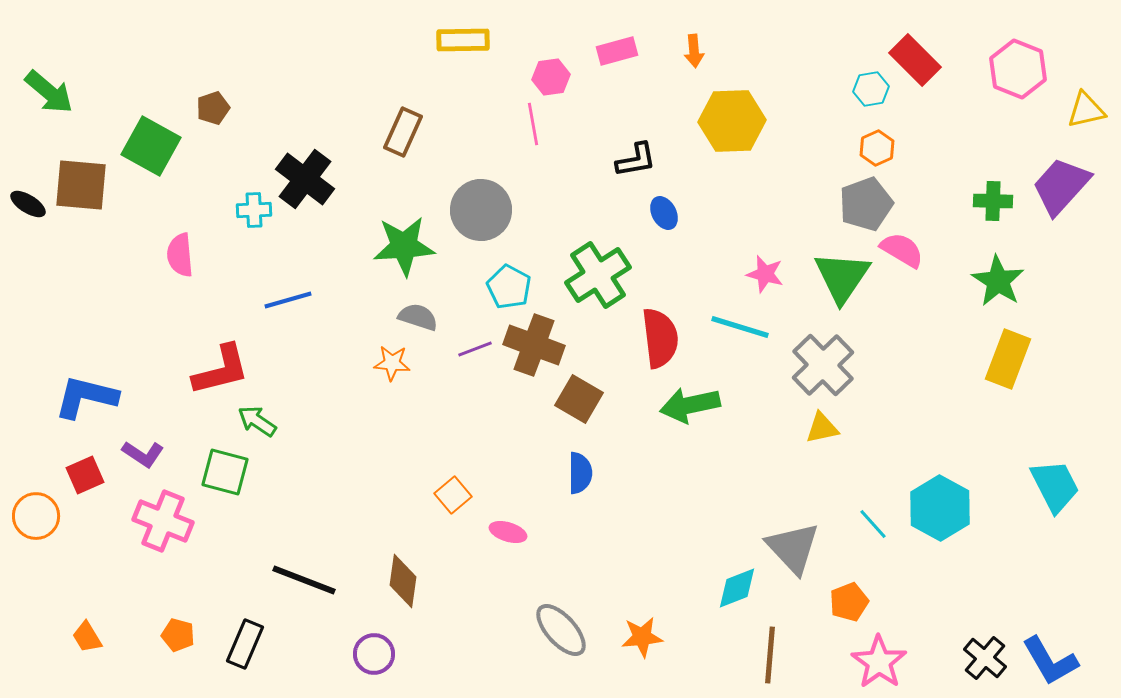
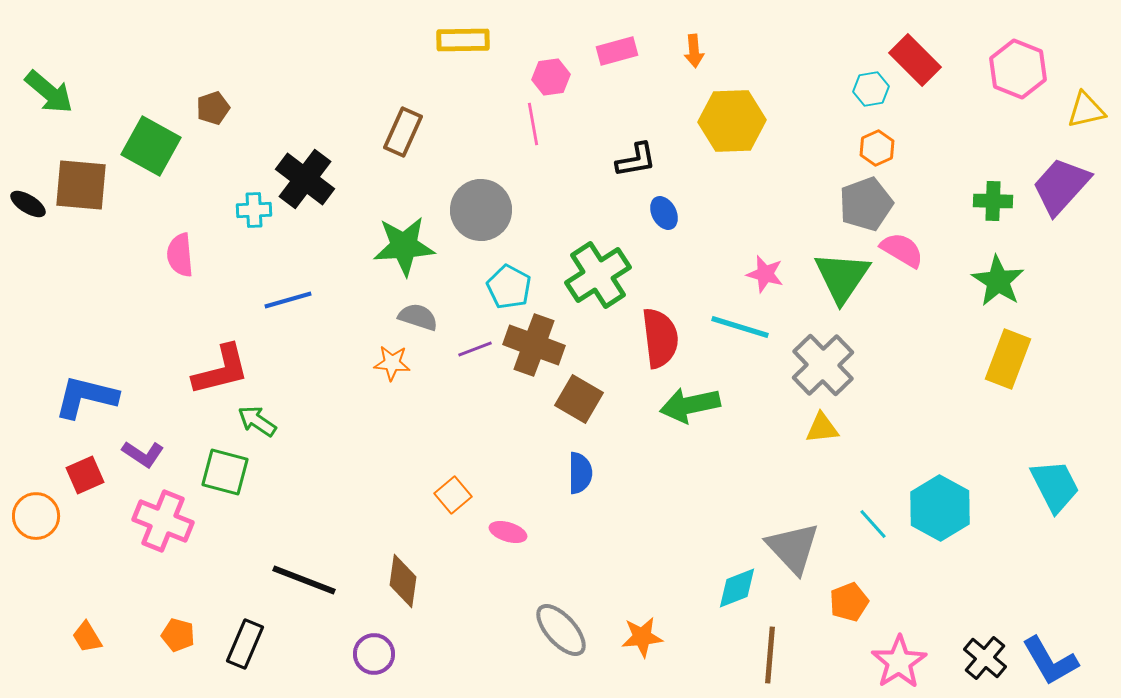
yellow triangle at (822, 428): rotated 6 degrees clockwise
pink star at (879, 662): moved 20 px right; rotated 4 degrees clockwise
